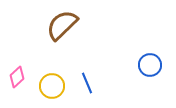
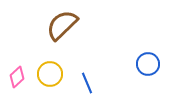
blue circle: moved 2 px left, 1 px up
yellow circle: moved 2 px left, 12 px up
